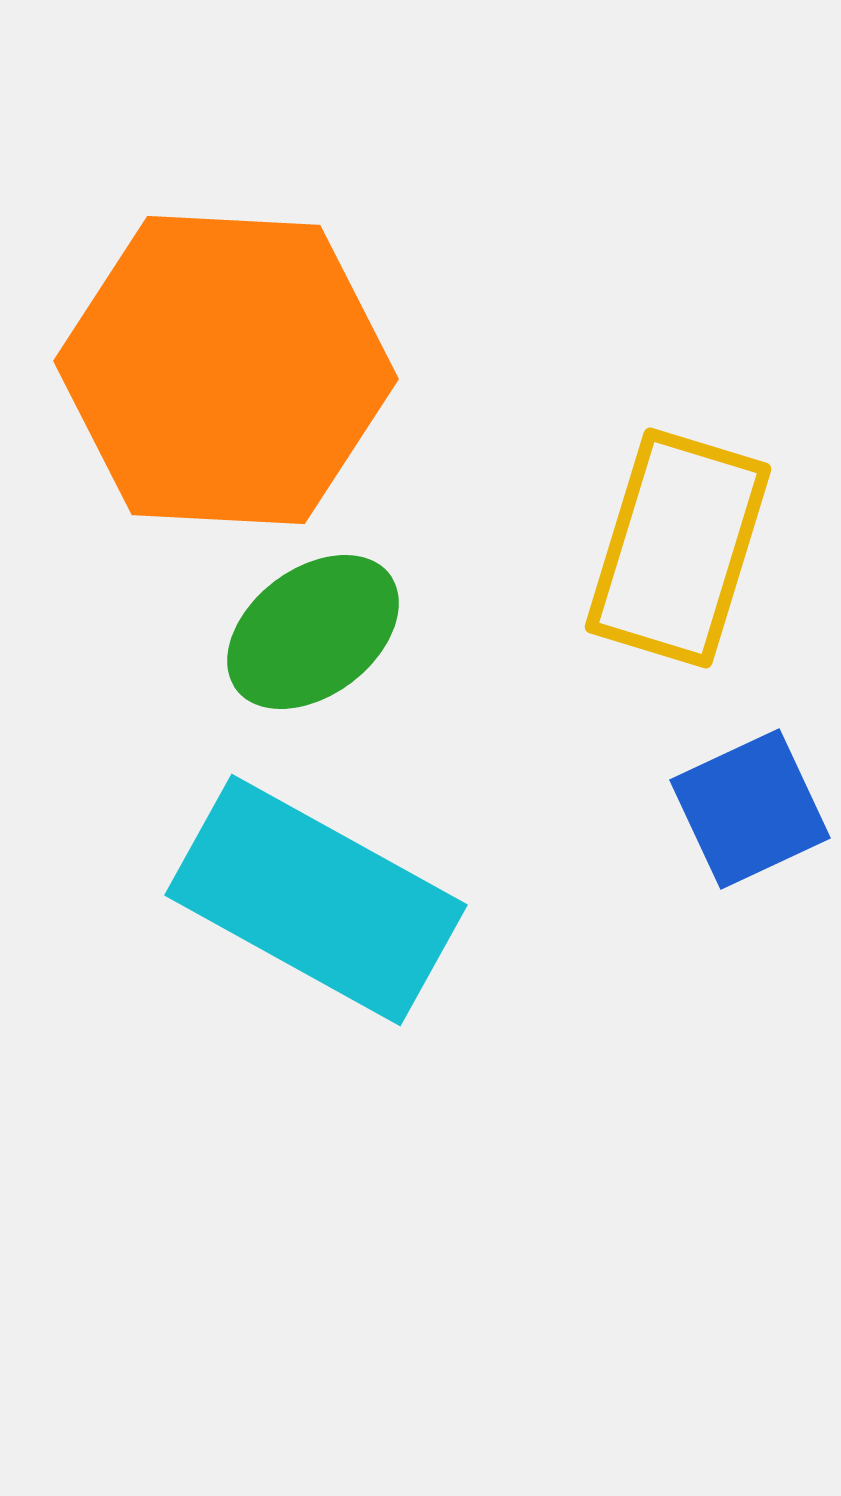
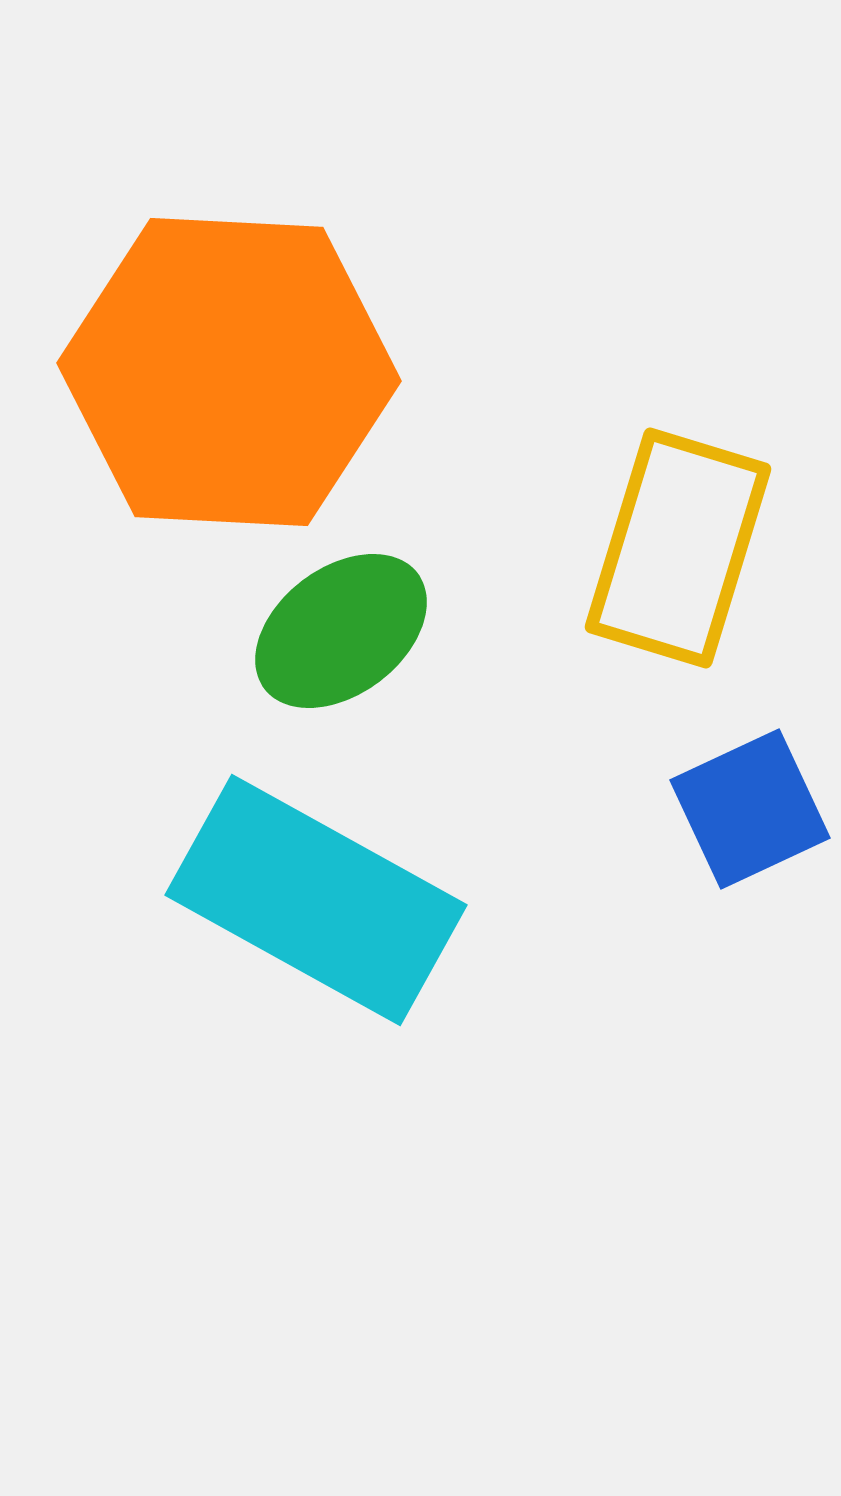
orange hexagon: moved 3 px right, 2 px down
green ellipse: moved 28 px right, 1 px up
